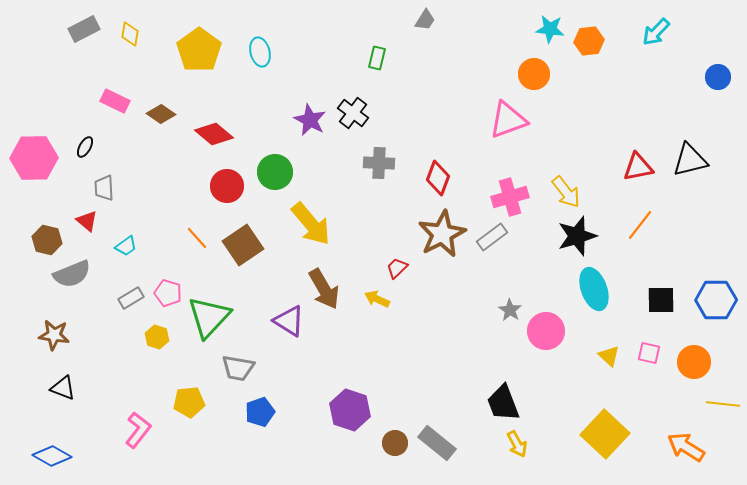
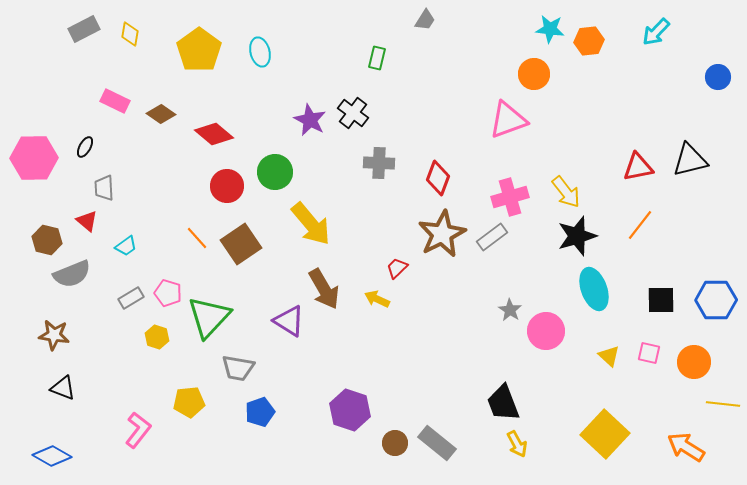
brown square at (243, 245): moved 2 px left, 1 px up
